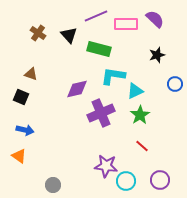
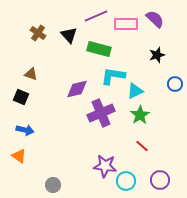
purple star: moved 1 px left
